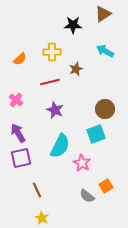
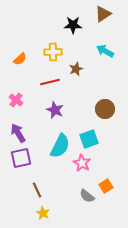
yellow cross: moved 1 px right
cyan square: moved 7 px left, 5 px down
yellow star: moved 1 px right, 5 px up
